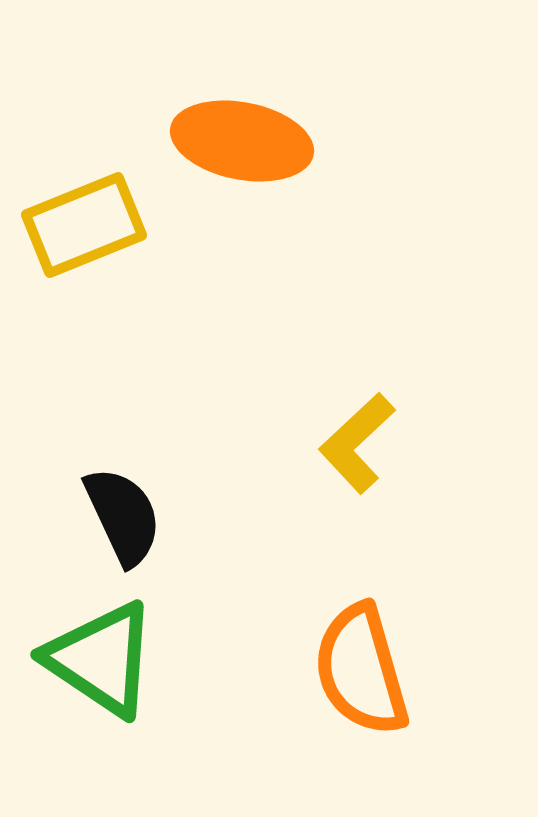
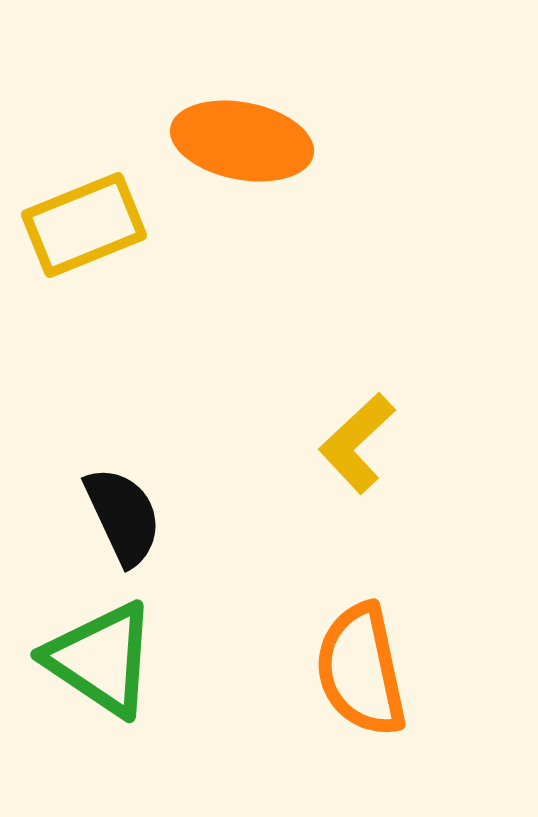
orange semicircle: rotated 4 degrees clockwise
